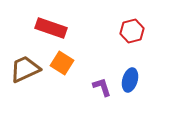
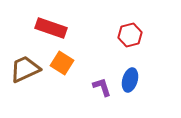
red hexagon: moved 2 px left, 4 px down
